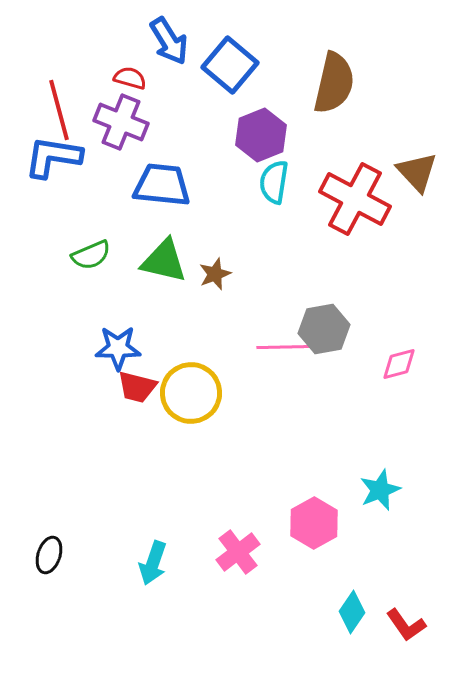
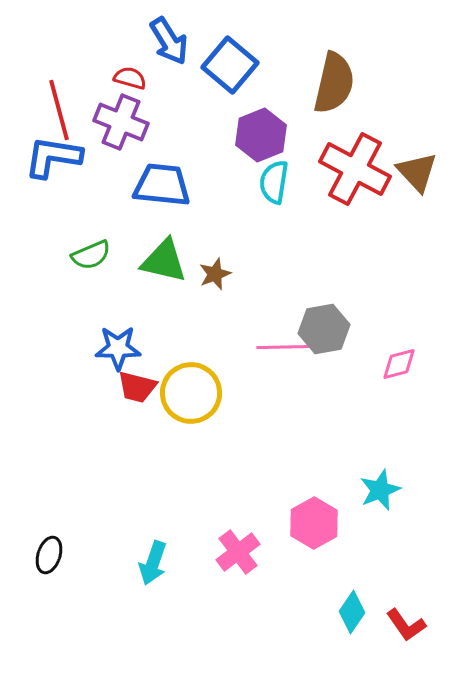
red cross: moved 30 px up
